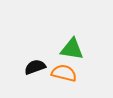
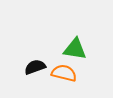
green triangle: moved 3 px right
